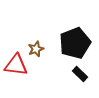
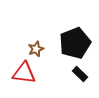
red triangle: moved 8 px right, 8 px down
